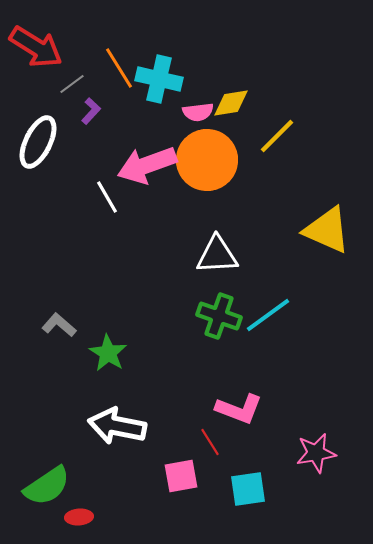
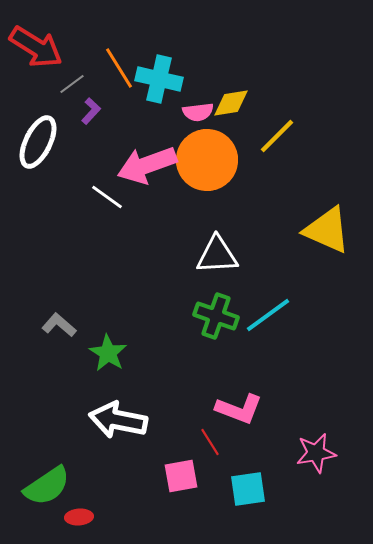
white line: rotated 24 degrees counterclockwise
green cross: moved 3 px left
white arrow: moved 1 px right, 6 px up
